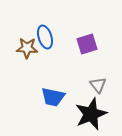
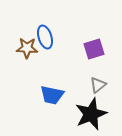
purple square: moved 7 px right, 5 px down
gray triangle: rotated 30 degrees clockwise
blue trapezoid: moved 1 px left, 2 px up
